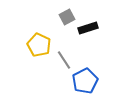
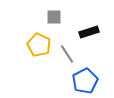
gray square: moved 13 px left; rotated 28 degrees clockwise
black rectangle: moved 1 px right, 4 px down
gray line: moved 3 px right, 6 px up
